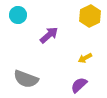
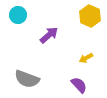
yellow hexagon: rotated 10 degrees counterclockwise
yellow arrow: moved 1 px right
gray semicircle: moved 1 px right
purple semicircle: rotated 90 degrees clockwise
